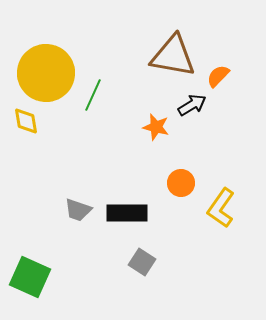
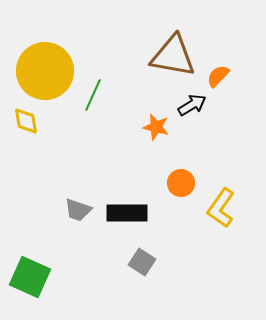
yellow circle: moved 1 px left, 2 px up
